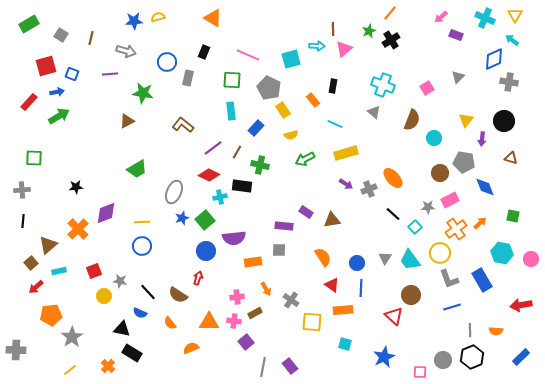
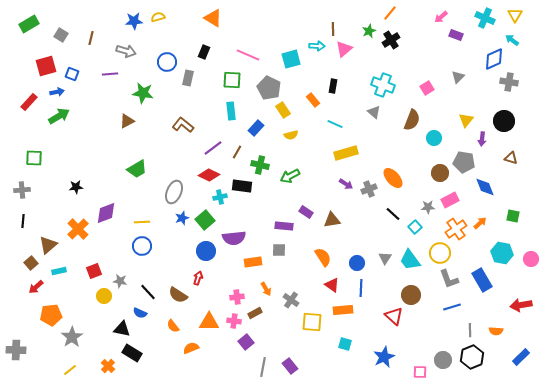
green arrow at (305, 159): moved 15 px left, 17 px down
orange semicircle at (170, 323): moved 3 px right, 3 px down
